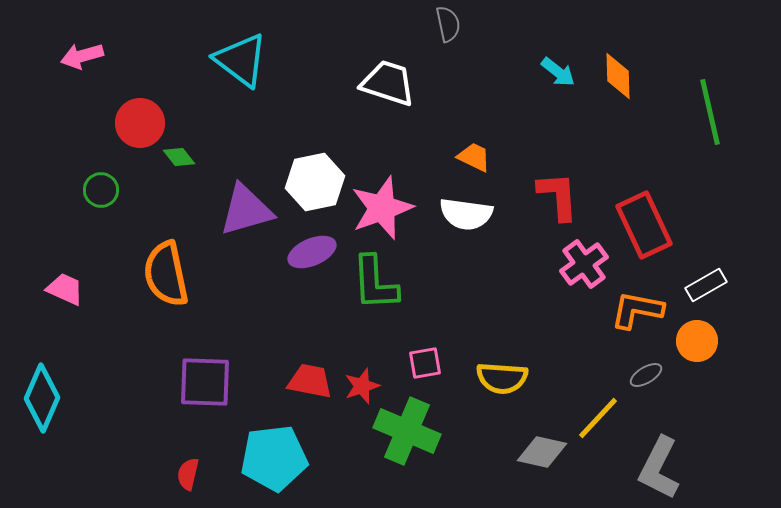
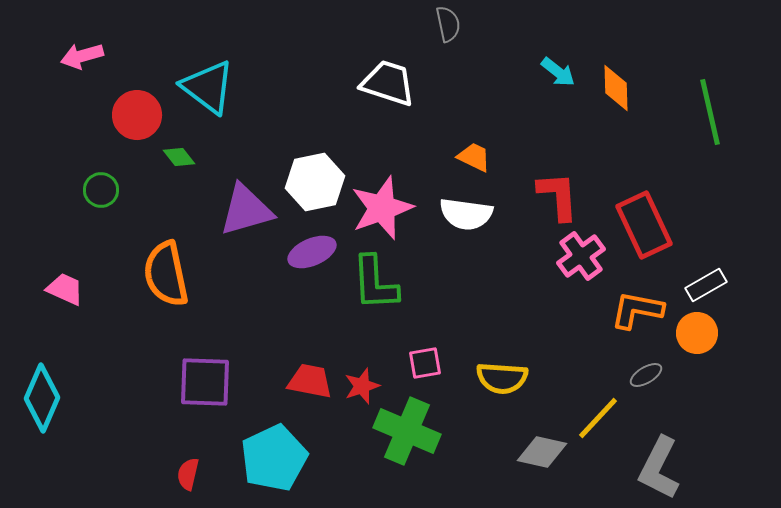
cyan triangle: moved 33 px left, 27 px down
orange diamond: moved 2 px left, 12 px down
red circle: moved 3 px left, 8 px up
pink cross: moved 3 px left, 8 px up
orange circle: moved 8 px up
cyan pentagon: rotated 18 degrees counterclockwise
